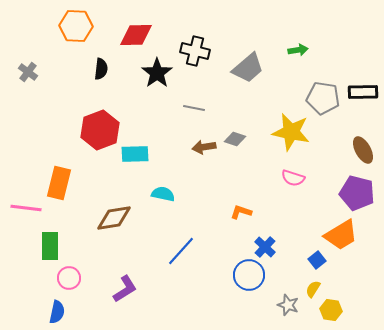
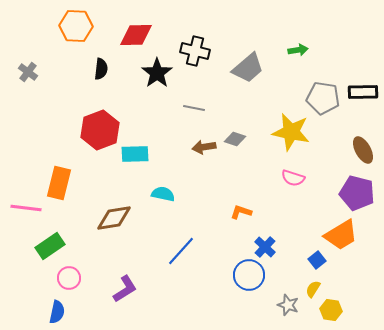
green rectangle: rotated 56 degrees clockwise
